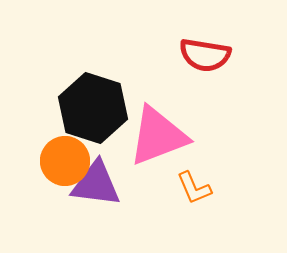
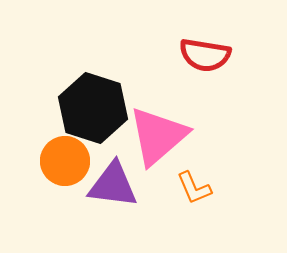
pink triangle: rotated 20 degrees counterclockwise
purple triangle: moved 17 px right, 1 px down
